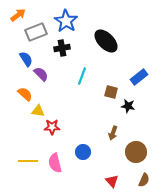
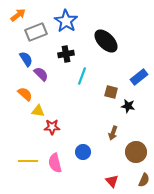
black cross: moved 4 px right, 6 px down
